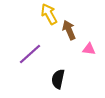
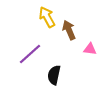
yellow arrow: moved 2 px left, 3 px down
pink triangle: moved 1 px right
black semicircle: moved 4 px left, 4 px up
